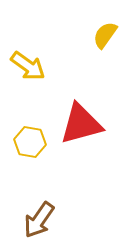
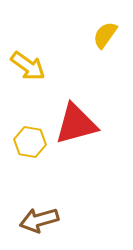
red triangle: moved 5 px left
brown arrow: rotated 39 degrees clockwise
